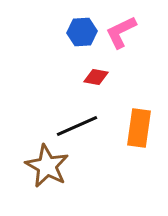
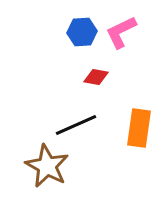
black line: moved 1 px left, 1 px up
